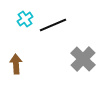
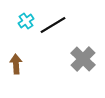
cyan cross: moved 1 px right, 2 px down
black line: rotated 8 degrees counterclockwise
